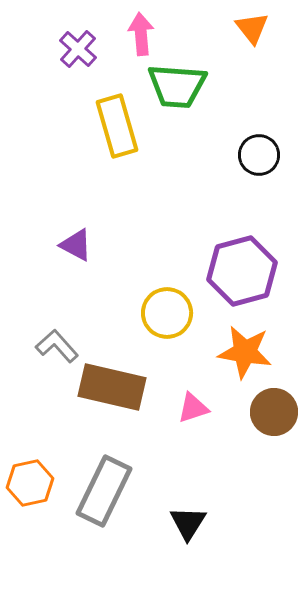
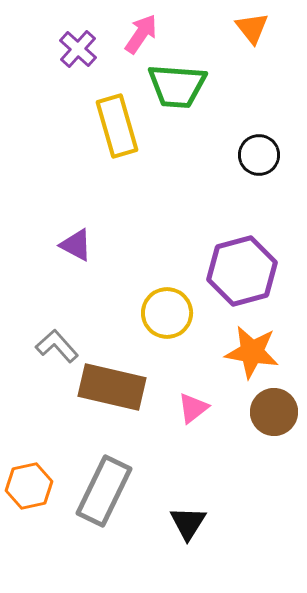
pink arrow: rotated 39 degrees clockwise
orange star: moved 7 px right
pink triangle: rotated 20 degrees counterclockwise
orange hexagon: moved 1 px left, 3 px down
